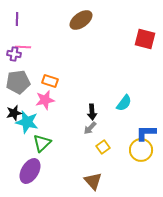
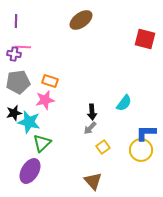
purple line: moved 1 px left, 2 px down
cyan star: moved 2 px right
